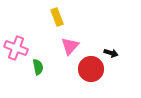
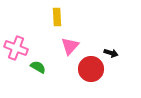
yellow rectangle: rotated 18 degrees clockwise
green semicircle: rotated 49 degrees counterclockwise
